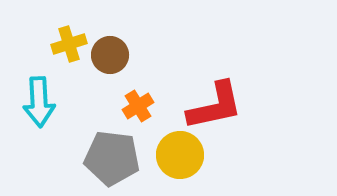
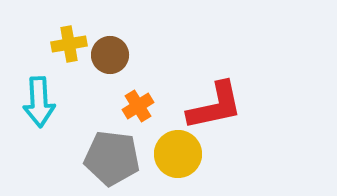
yellow cross: rotated 8 degrees clockwise
yellow circle: moved 2 px left, 1 px up
